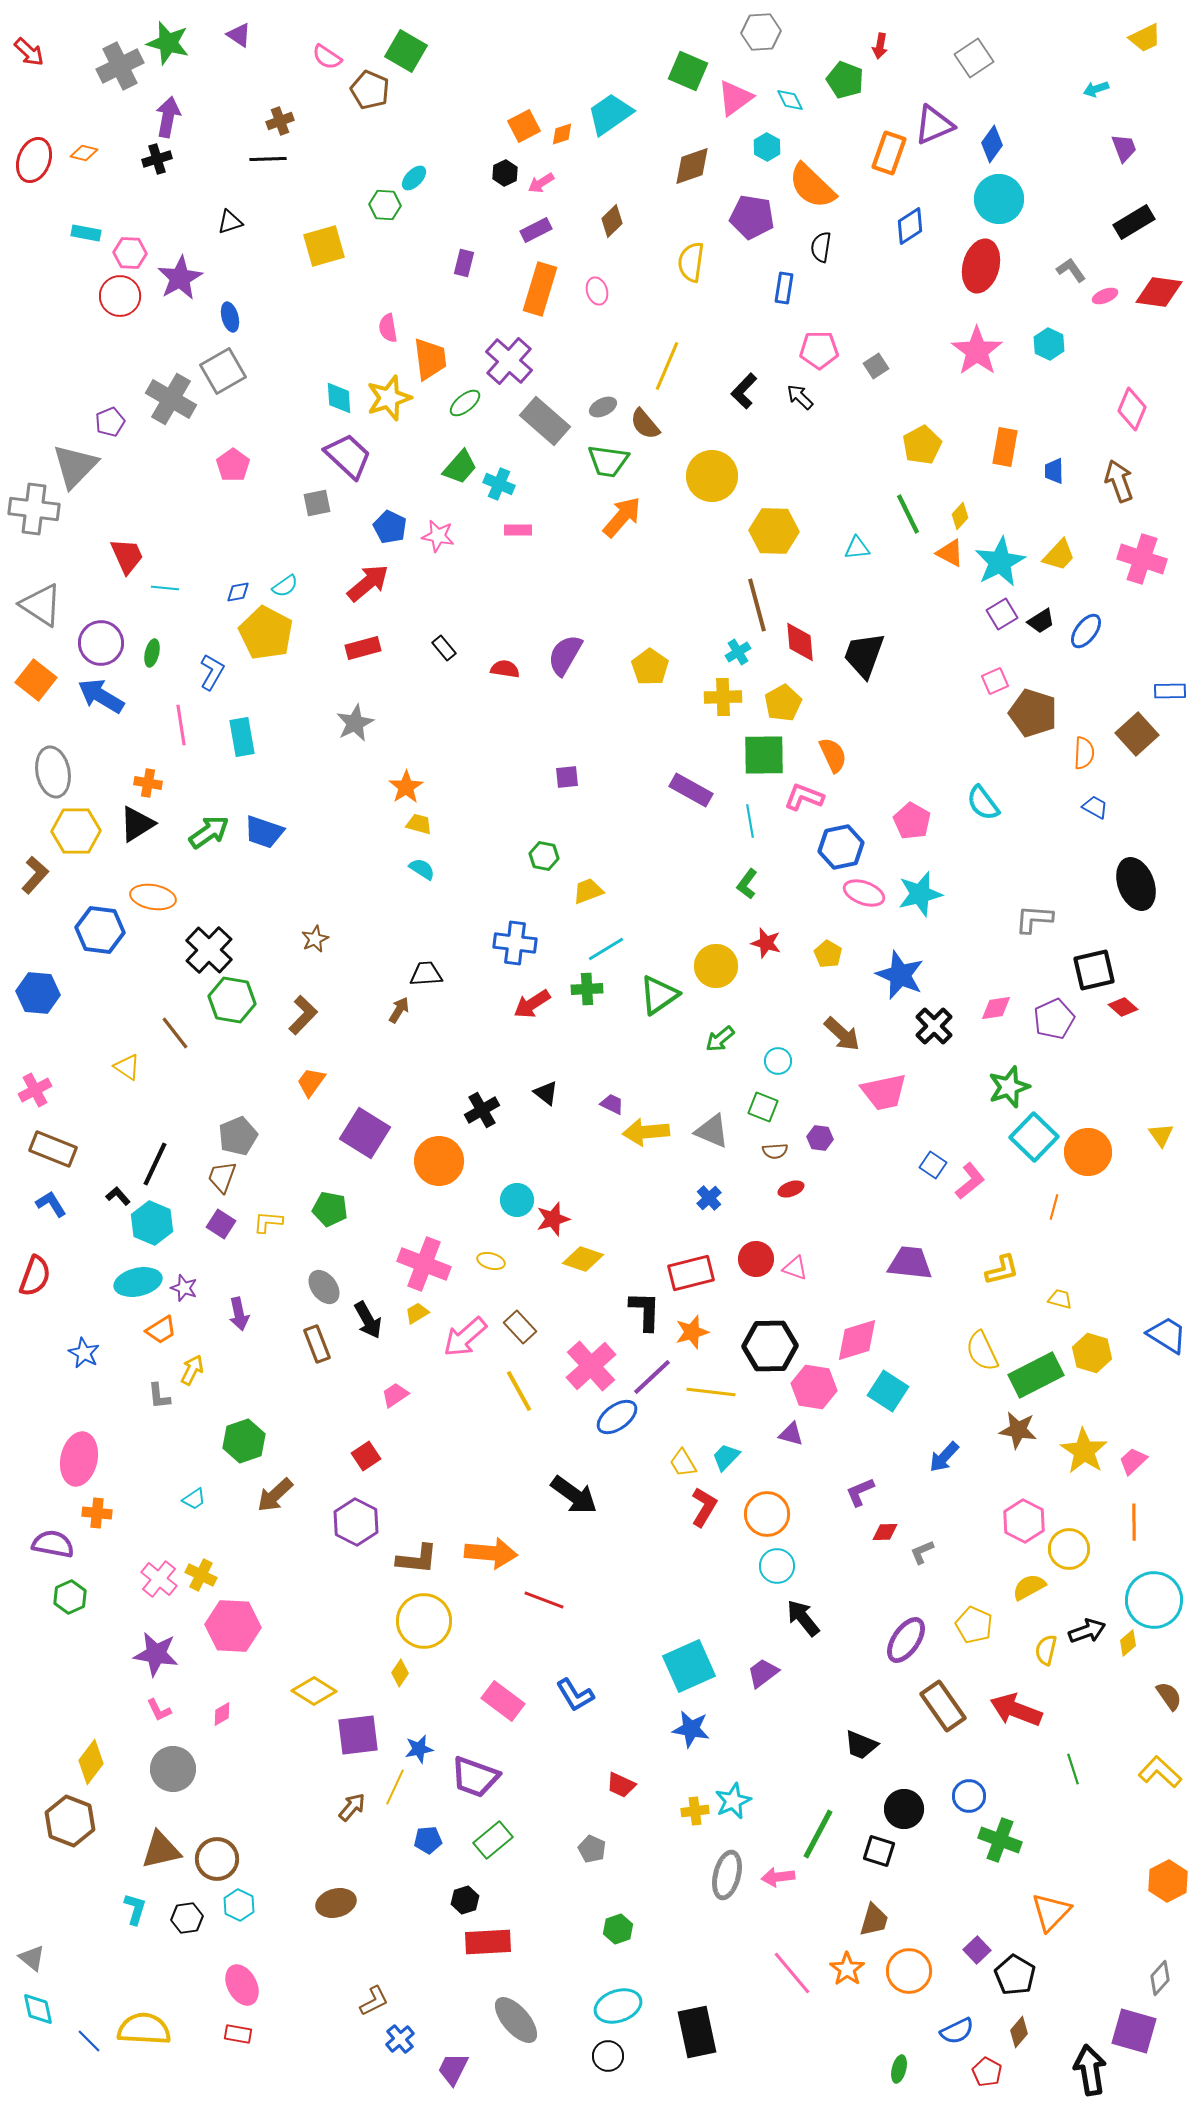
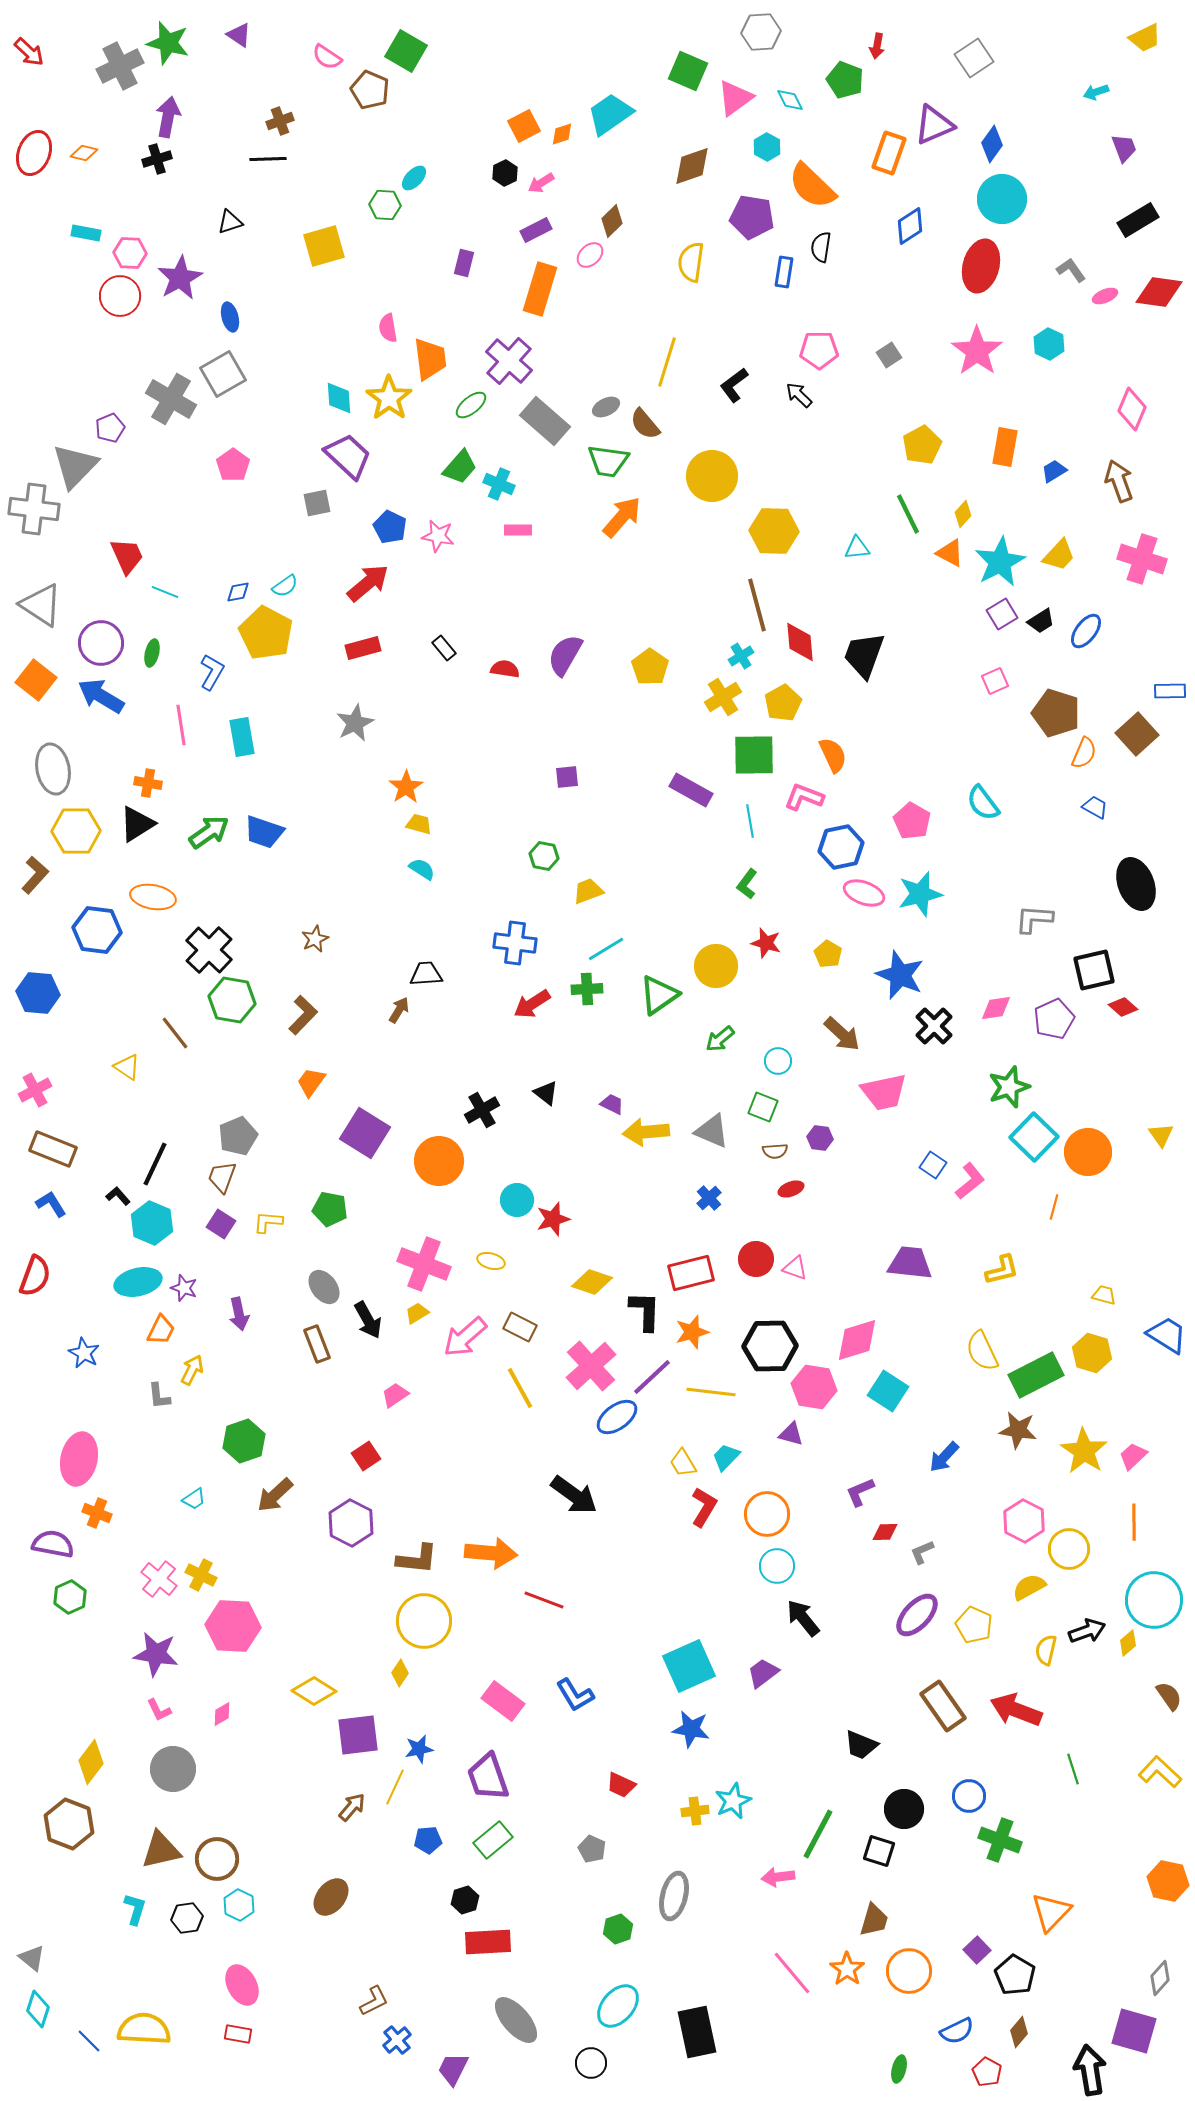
red arrow at (880, 46): moved 3 px left
cyan arrow at (1096, 89): moved 3 px down
red ellipse at (34, 160): moved 7 px up
cyan circle at (999, 199): moved 3 px right
black rectangle at (1134, 222): moved 4 px right, 2 px up
blue rectangle at (784, 288): moved 16 px up
pink ellipse at (597, 291): moved 7 px left, 36 px up; rotated 64 degrees clockwise
yellow line at (667, 366): moved 4 px up; rotated 6 degrees counterclockwise
gray square at (876, 366): moved 13 px right, 11 px up
gray square at (223, 371): moved 3 px down
black L-shape at (744, 391): moved 10 px left, 6 px up; rotated 9 degrees clockwise
black arrow at (800, 397): moved 1 px left, 2 px up
yellow star at (389, 398): rotated 18 degrees counterclockwise
green ellipse at (465, 403): moved 6 px right, 2 px down
gray ellipse at (603, 407): moved 3 px right
purple pentagon at (110, 422): moved 6 px down
blue trapezoid at (1054, 471): rotated 60 degrees clockwise
yellow diamond at (960, 516): moved 3 px right, 2 px up
cyan line at (165, 588): moved 4 px down; rotated 16 degrees clockwise
cyan cross at (738, 652): moved 3 px right, 4 px down
yellow cross at (723, 697): rotated 30 degrees counterclockwise
brown pentagon at (1033, 713): moved 23 px right
orange semicircle at (1084, 753): rotated 20 degrees clockwise
green square at (764, 755): moved 10 px left
gray ellipse at (53, 772): moved 3 px up
blue hexagon at (100, 930): moved 3 px left
yellow diamond at (583, 1259): moved 9 px right, 23 px down
yellow trapezoid at (1060, 1299): moved 44 px right, 4 px up
brown rectangle at (520, 1327): rotated 20 degrees counterclockwise
orange trapezoid at (161, 1330): rotated 32 degrees counterclockwise
yellow line at (519, 1391): moved 1 px right, 3 px up
pink trapezoid at (1133, 1461): moved 5 px up
orange cross at (97, 1513): rotated 16 degrees clockwise
purple hexagon at (356, 1522): moved 5 px left, 1 px down
purple ellipse at (906, 1640): moved 11 px right, 25 px up; rotated 9 degrees clockwise
purple trapezoid at (475, 1777): moved 13 px right; rotated 51 degrees clockwise
brown hexagon at (70, 1821): moved 1 px left, 3 px down
gray ellipse at (727, 1875): moved 53 px left, 21 px down
orange hexagon at (1168, 1881): rotated 21 degrees counterclockwise
brown ellipse at (336, 1903): moved 5 px left, 6 px up; rotated 36 degrees counterclockwise
cyan ellipse at (618, 2006): rotated 30 degrees counterclockwise
cyan diamond at (38, 2009): rotated 30 degrees clockwise
blue cross at (400, 2039): moved 3 px left, 1 px down
black circle at (608, 2056): moved 17 px left, 7 px down
